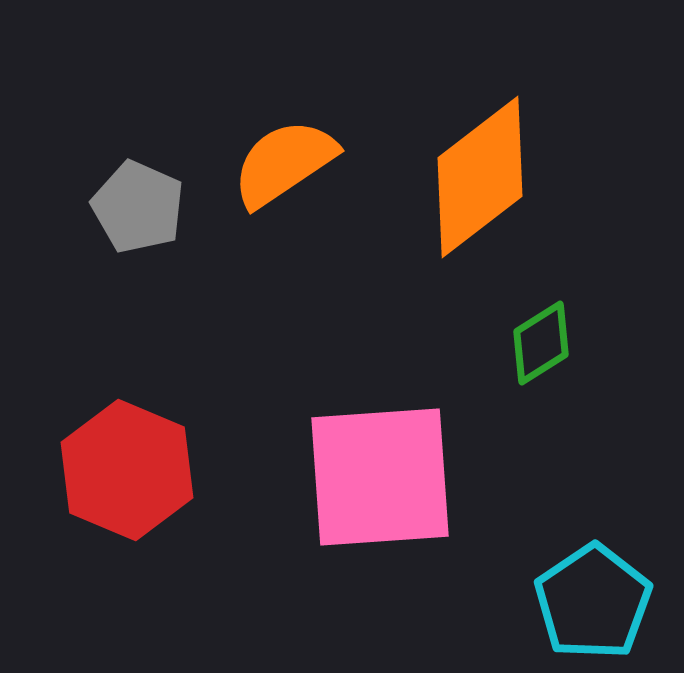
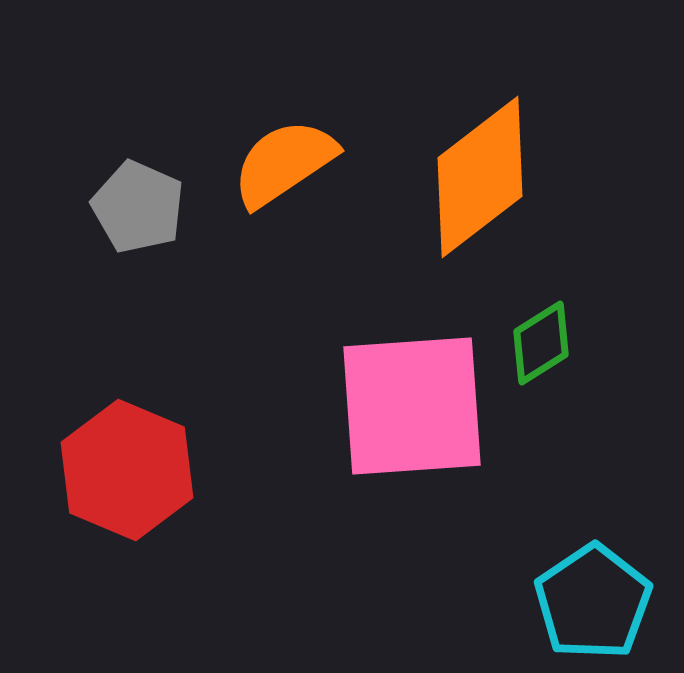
pink square: moved 32 px right, 71 px up
